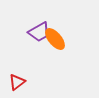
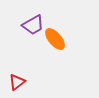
purple trapezoid: moved 6 px left, 7 px up
